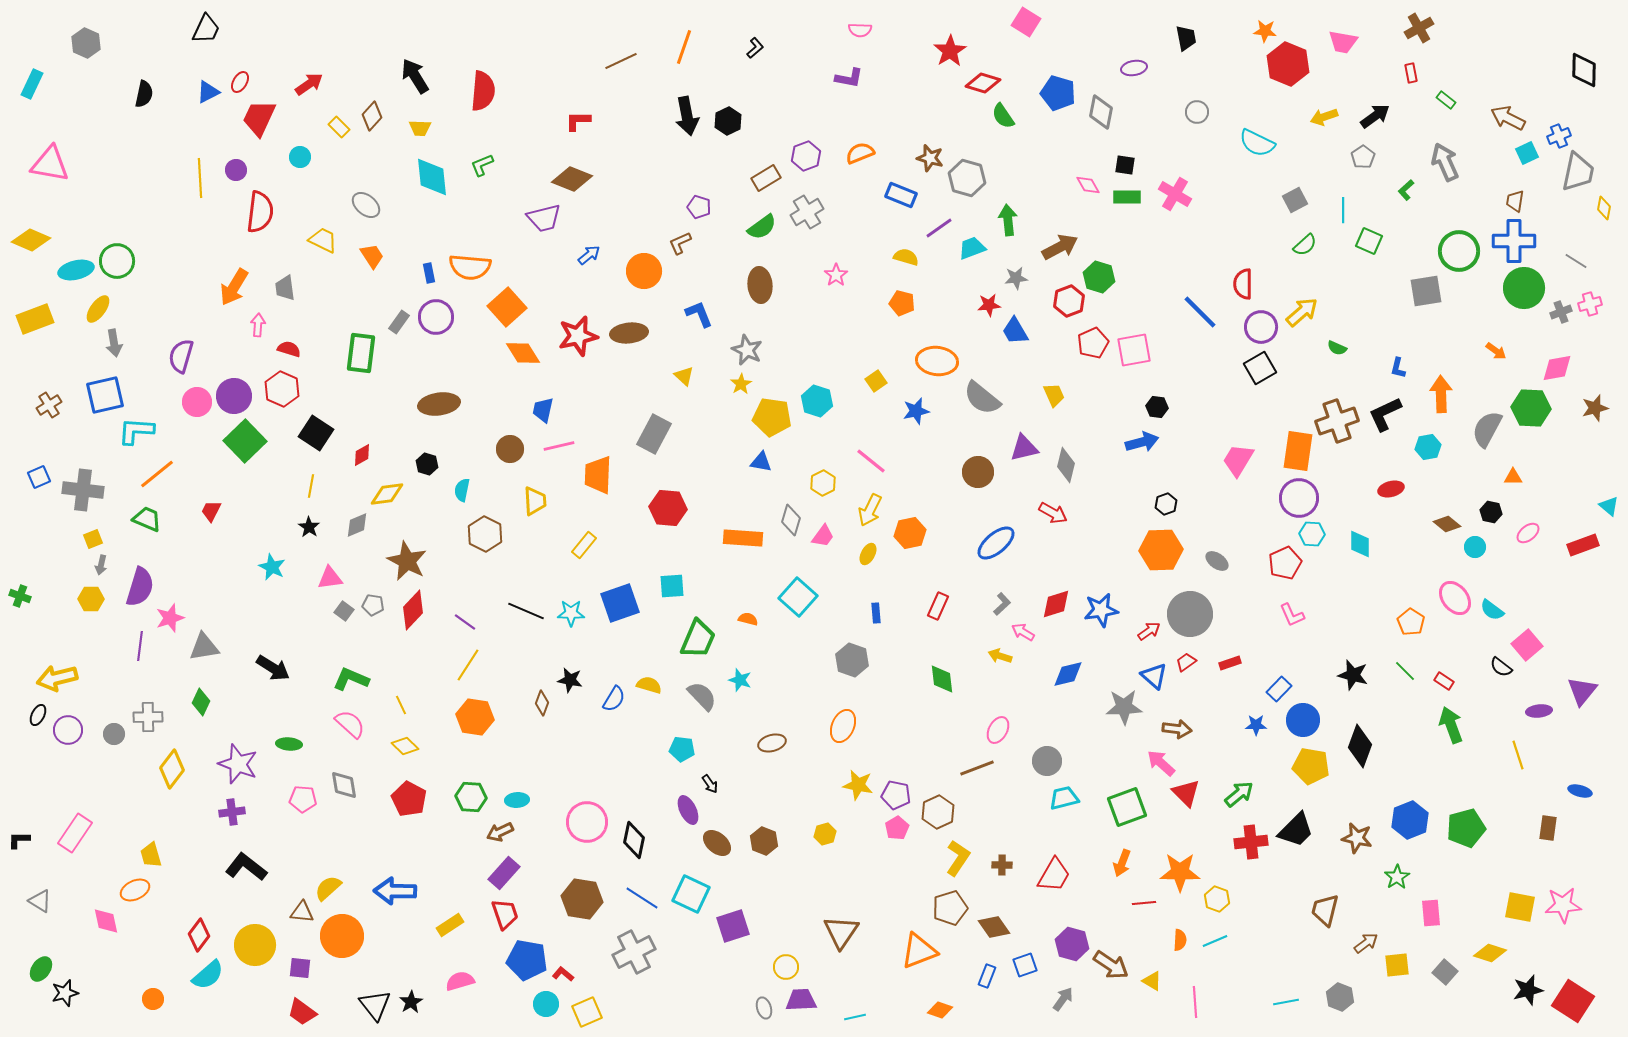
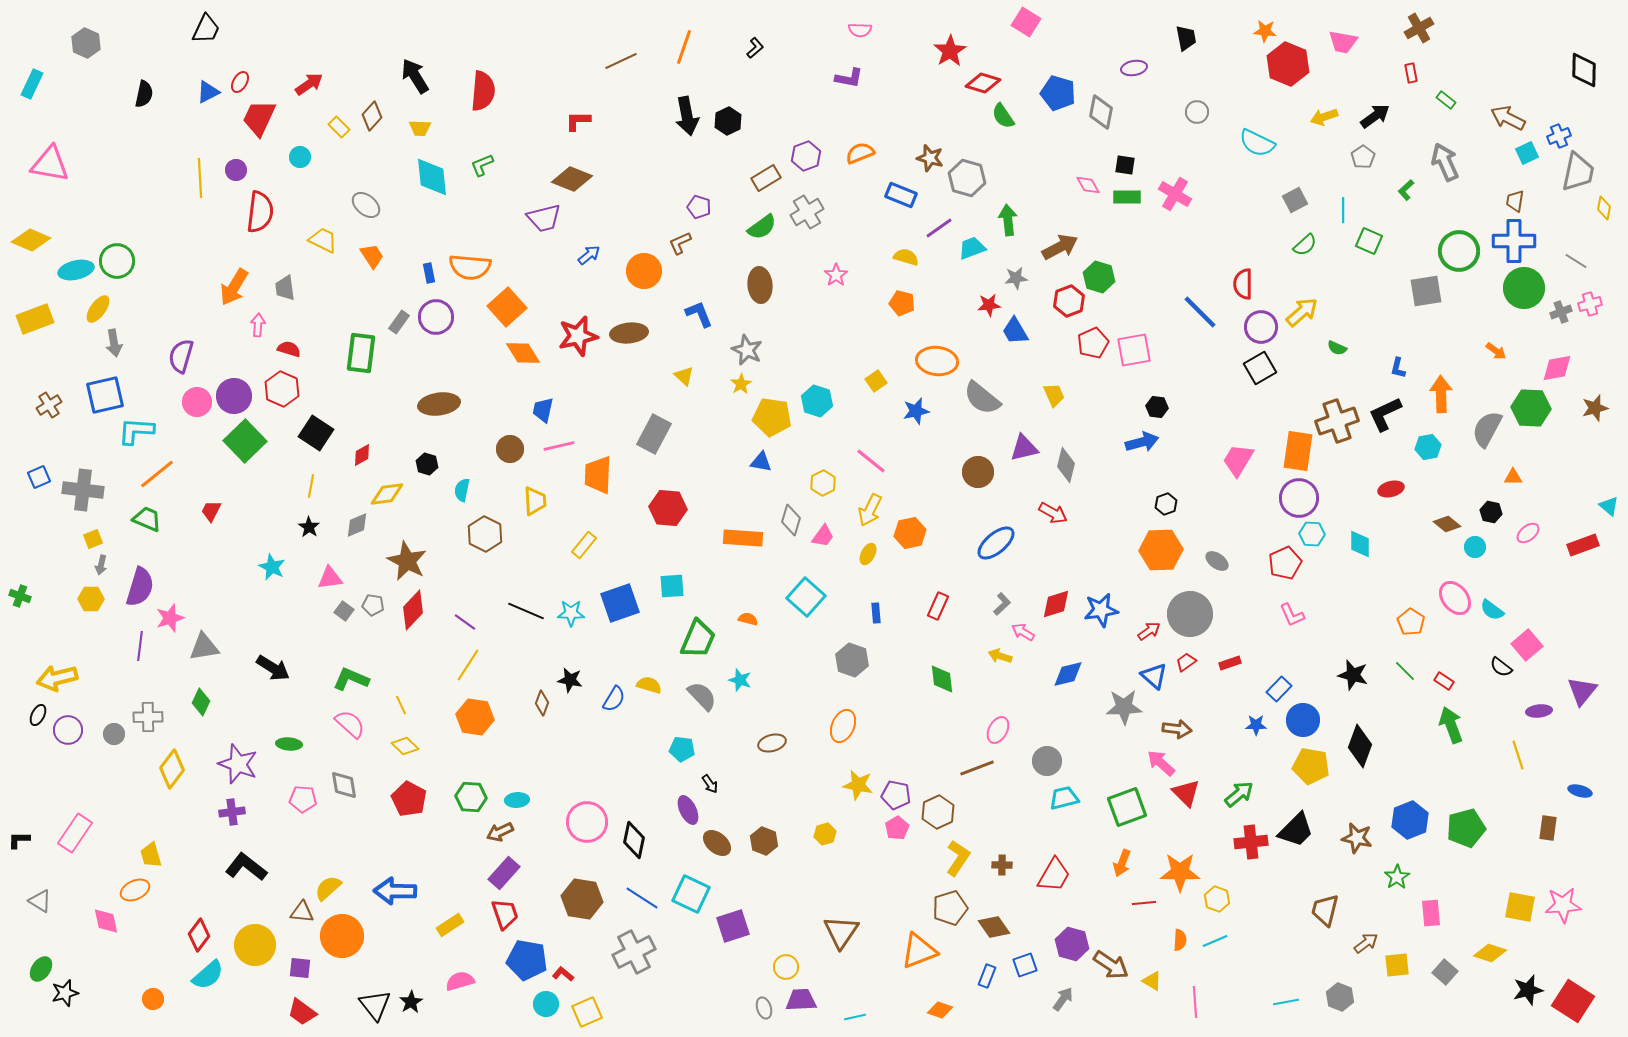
cyan square at (798, 597): moved 8 px right
